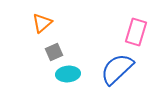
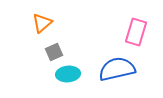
blue semicircle: rotated 30 degrees clockwise
